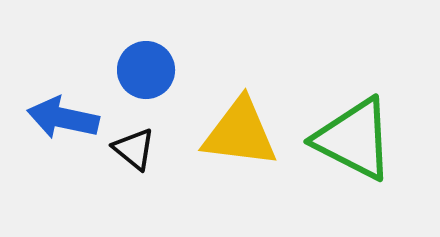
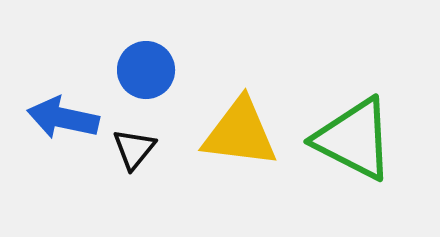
black triangle: rotated 30 degrees clockwise
